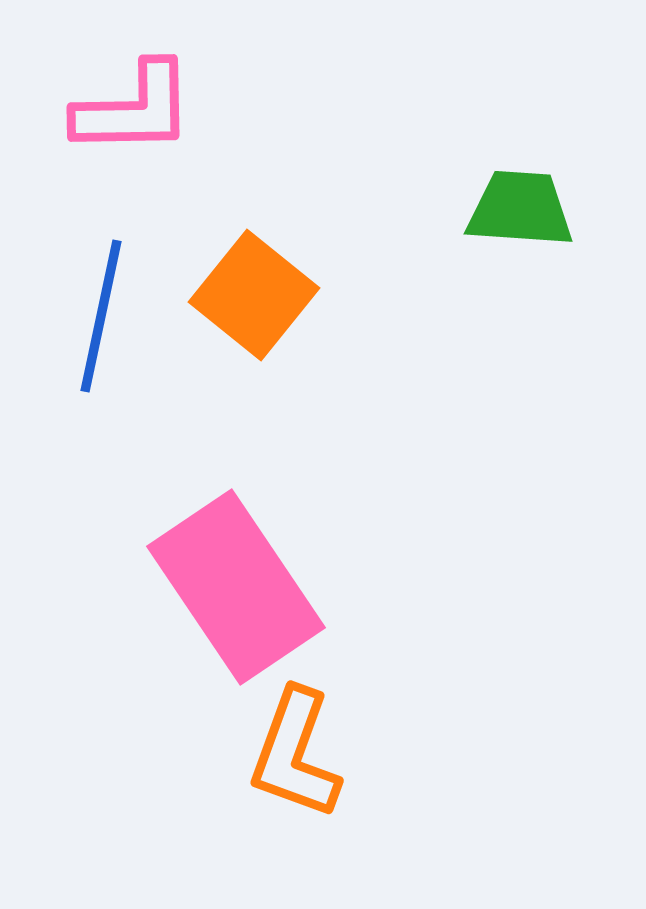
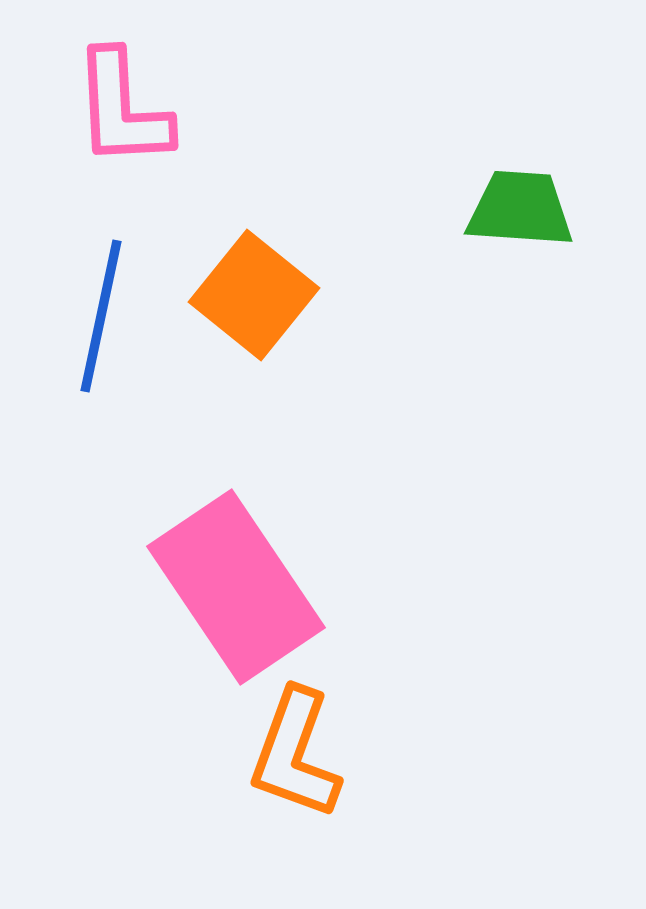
pink L-shape: moved 12 px left; rotated 88 degrees clockwise
